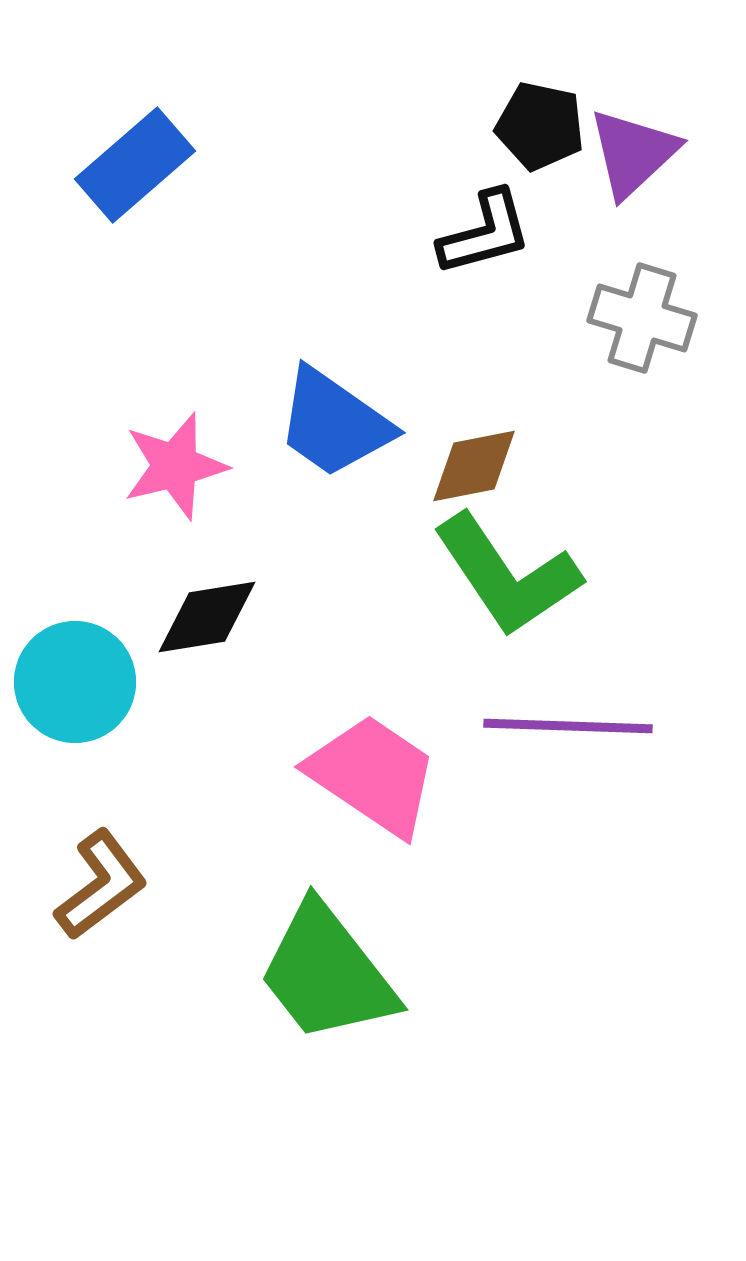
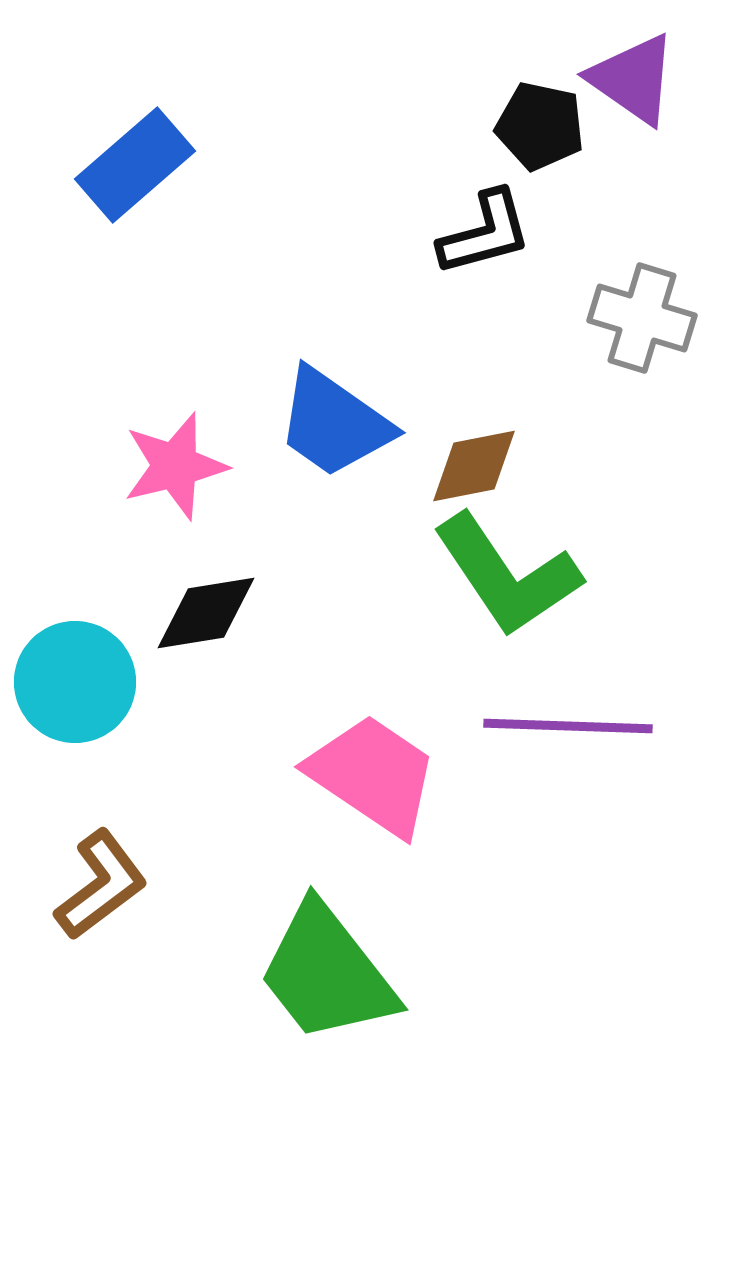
purple triangle: moved 74 px up; rotated 42 degrees counterclockwise
black diamond: moved 1 px left, 4 px up
